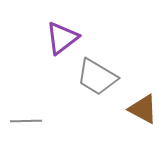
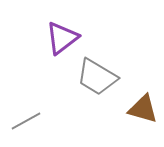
brown triangle: rotated 12 degrees counterclockwise
gray line: rotated 28 degrees counterclockwise
